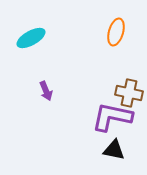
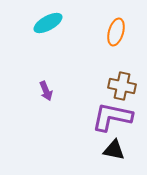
cyan ellipse: moved 17 px right, 15 px up
brown cross: moved 7 px left, 7 px up
